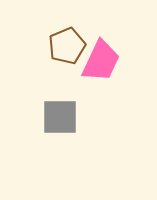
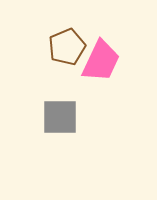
brown pentagon: moved 1 px down
